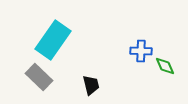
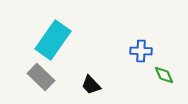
green diamond: moved 1 px left, 9 px down
gray rectangle: moved 2 px right
black trapezoid: rotated 150 degrees clockwise
